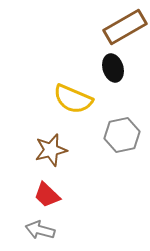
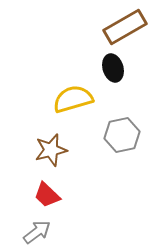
yellow semicircle: rotated 141 degrees clockwise
gray arrow: moved 3 px left, 2 px down; rotated 128 degrees clockwise
